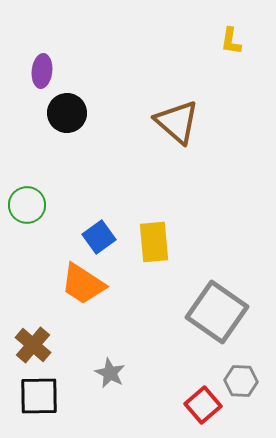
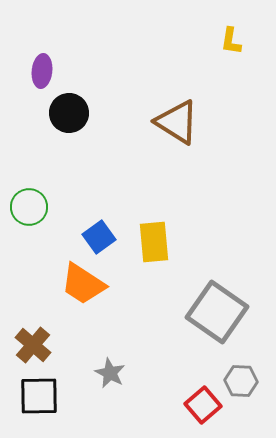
black circle: moved 2 px right
brown triangle: rotated 9 degrees counterclockwise
green circle: moved 2 px right, 2 px down
